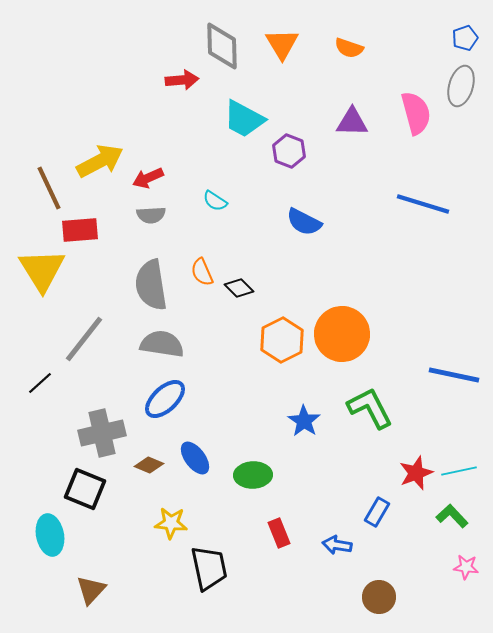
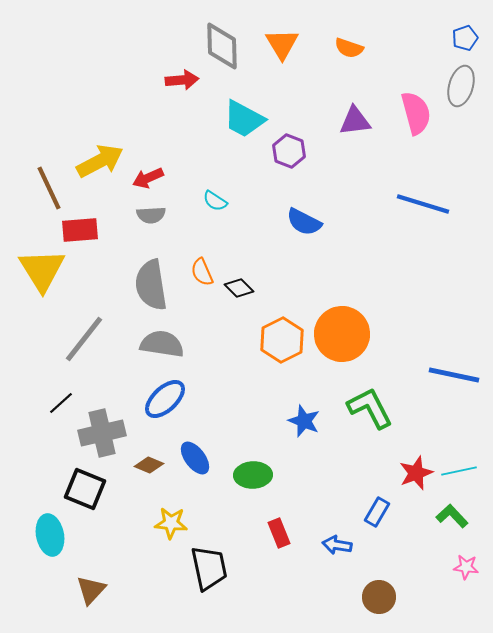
purple triangle at (352, 122): moved 3 px right, 1 px up; rotated 8 degrees counterclockwise
black line at (40, 383): moved 21 px right, 20 px down
blue star at (304, 421): rotated 12 degrees counterclockwise
